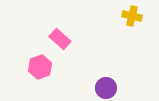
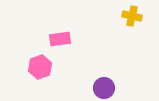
pink rectangle: rotated 50 degrees counterclockwise
purple circle: moved 2 px left
